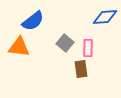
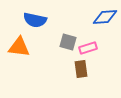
blue semicircle: moved 2 px right, 1 px up; rotated 50 degrees clockwise
gray square: moved 3 px right, 1 px up; rotated 24 degrees counterclockwise
pink rectangle: rotated 72 degrees clockwise
